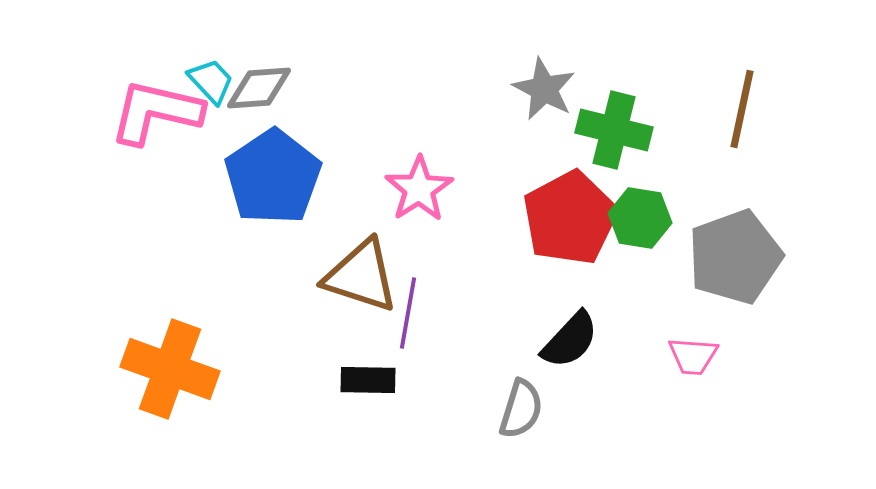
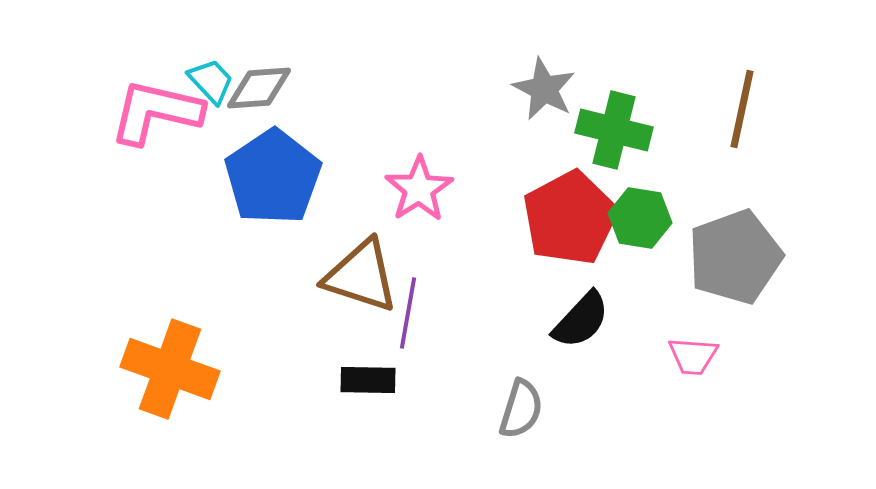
black semicircle: moved 11 px right, 20 px up
